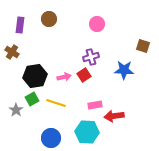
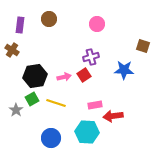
brown cross: moved 2 px up
red arrow: moved 1 px left
